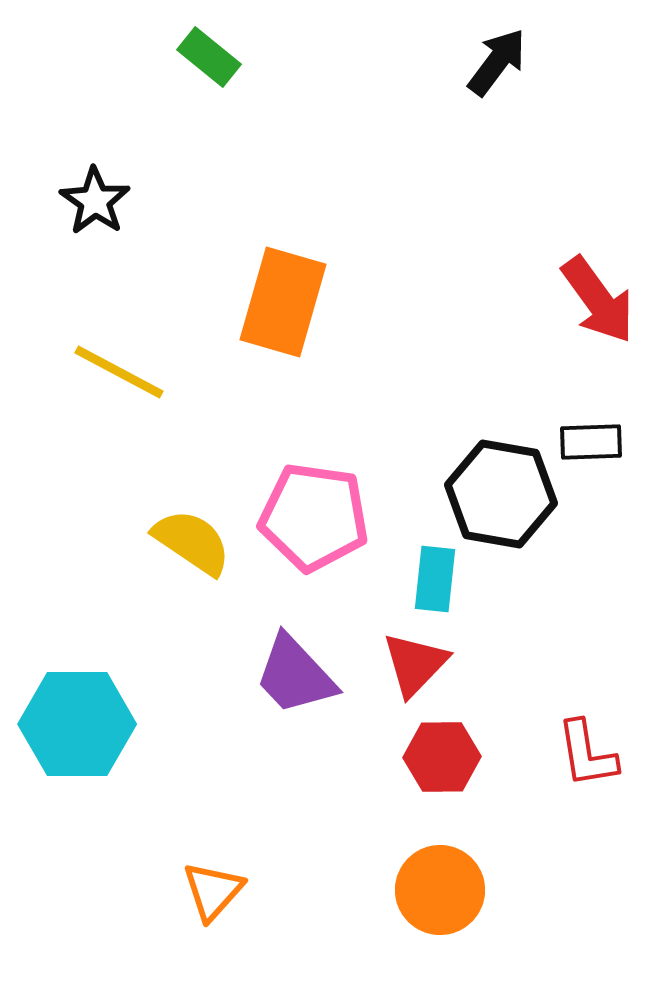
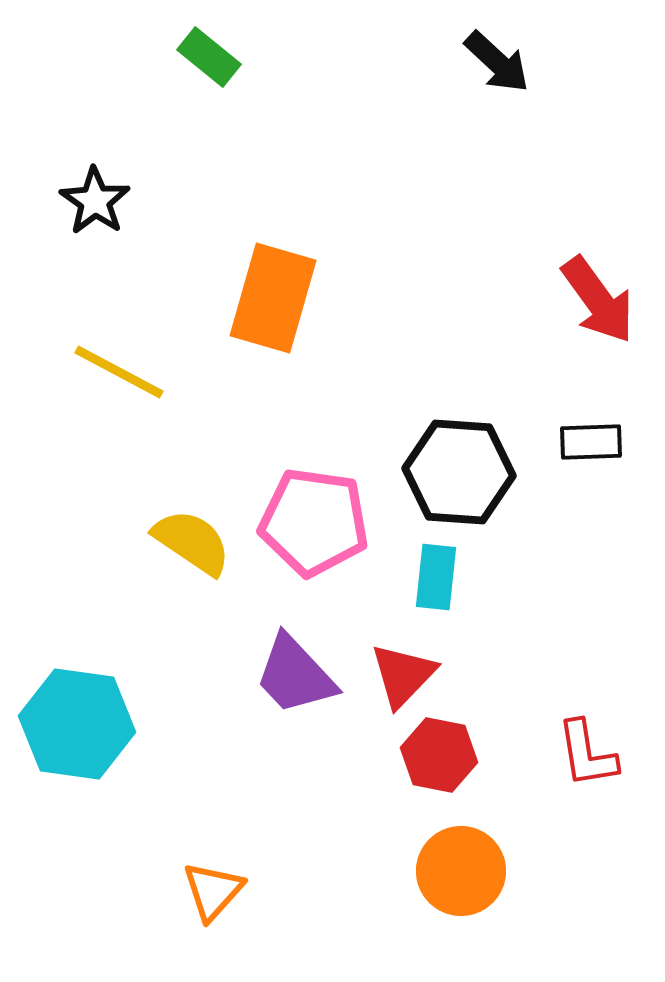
black arrow: rotated 96 degrees clockwise
orange rectangle: moved 10 px left, 4 px up
black hexagon: moved 42 px left, 22 px up; rotated 6 degrees counterclockwise
pink pentagon: moved 5 px down
cyan rectangle: moved 1 px right, 2 px up
red triangle: moved 12 px left, 11 px down
cyan hexagon: rotated 8 degrees clockwise
red hexagon: moved 3 px left, 2 px up; rotated 12 degrees clockwise
orange circle: moved 21 px right, 19 px up
